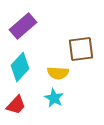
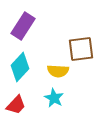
purple rectangle: rotated 16 degrees counterclockwise
yellow semicircle: moved 2 px up
